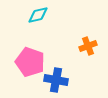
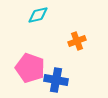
orange cross: moved 11 px left, 5 px up
pink pentagon: moved 6 px down
